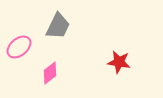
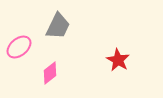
red star: moved 1 px left, 2 px up; rotated 20 degrees clockwise
